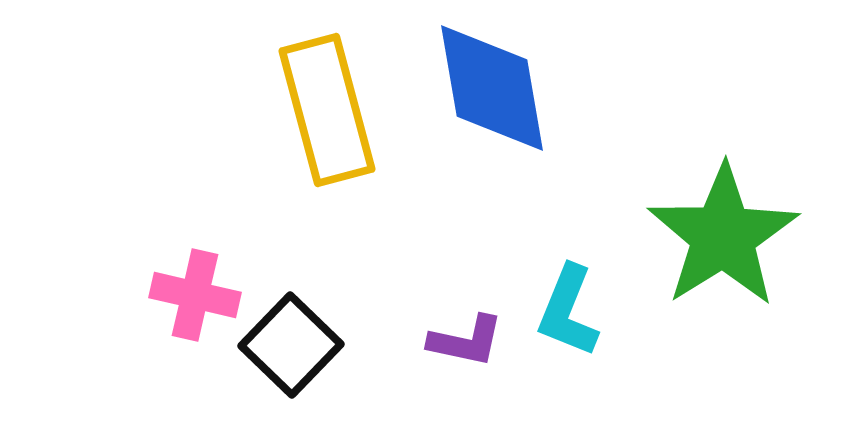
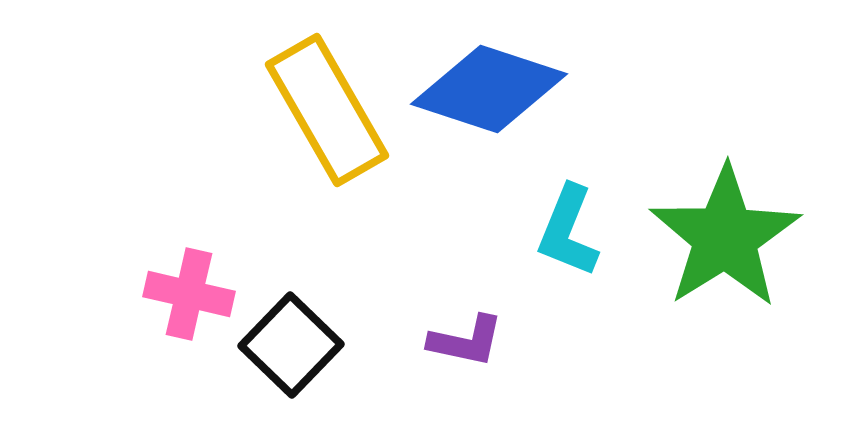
blue diamond: moved 3 px left, 1 px down; rotated 62 degrees counterclockwise
yellow rectangle: rotated 15 degrees counterclockwise
green star: moved 2 px right, 1 px down
pink cross: moved 6 px left, 1 px up
cyan L-shape: moved 80 px up
